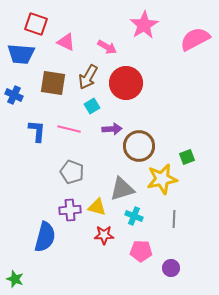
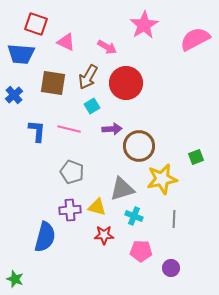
blue cross: rotated 24 degrees clockwise
green square: moved 9 px right
